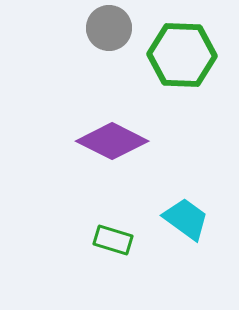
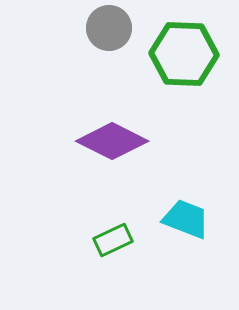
green hexagon: moved 2 px right, 1 px up
cyan trapezoid: rotated 15 degrees counterclockwise
green rectangle: rotated 42 degrees counterclockwise
